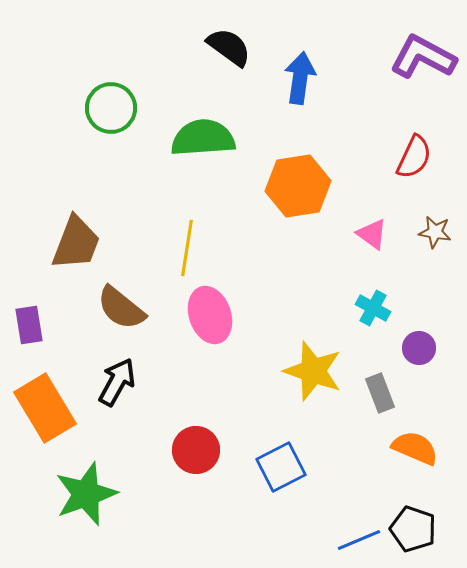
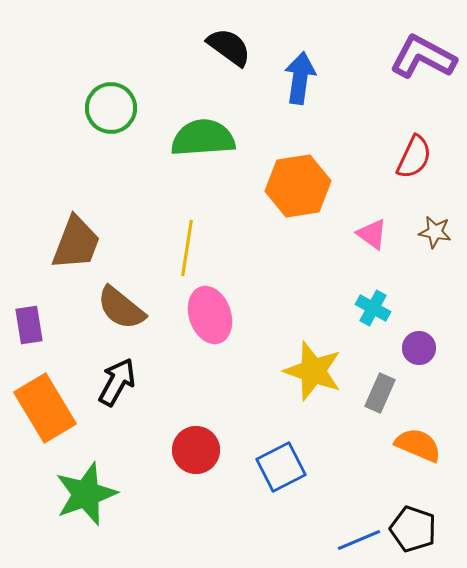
gray rectangle: rotated 45 degrees clockwise
orange semicircle: moved 3 px right, 3 px up
